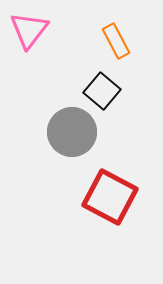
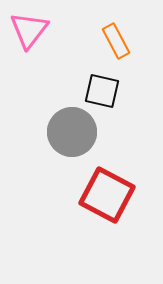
black square: rotated 27 degrees counterclockwise
red square: moved 3 px left, 2 px up
